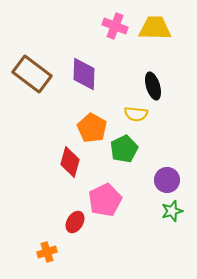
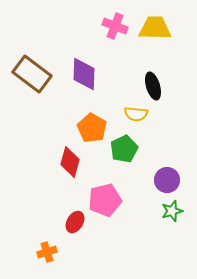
pink pentagon: rotated 12 degrees clockwise
